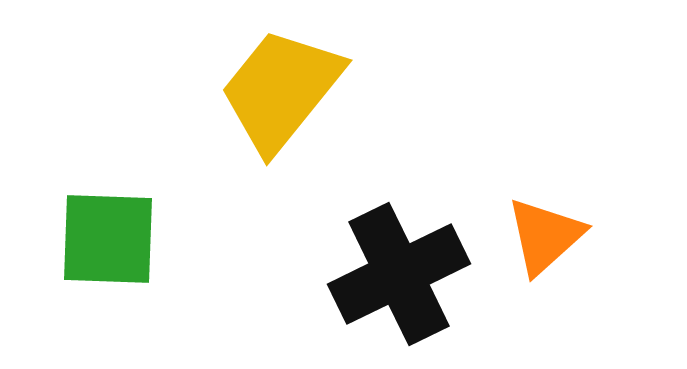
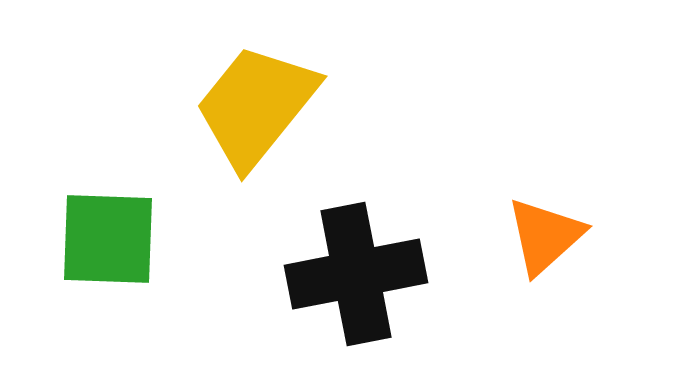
yellow trapezoid: moved 25 px left, 16 px down
black cross: moved 43 px left; rotated 15 degrees clockwise
